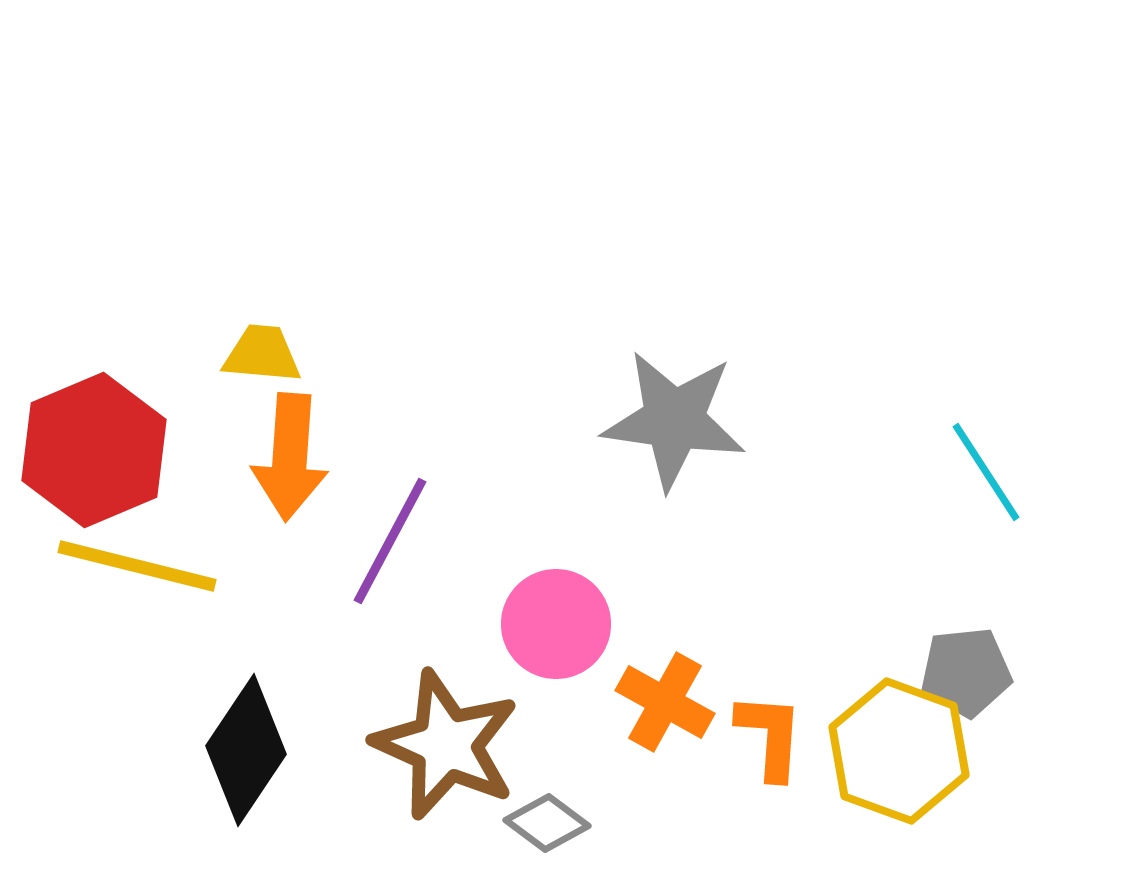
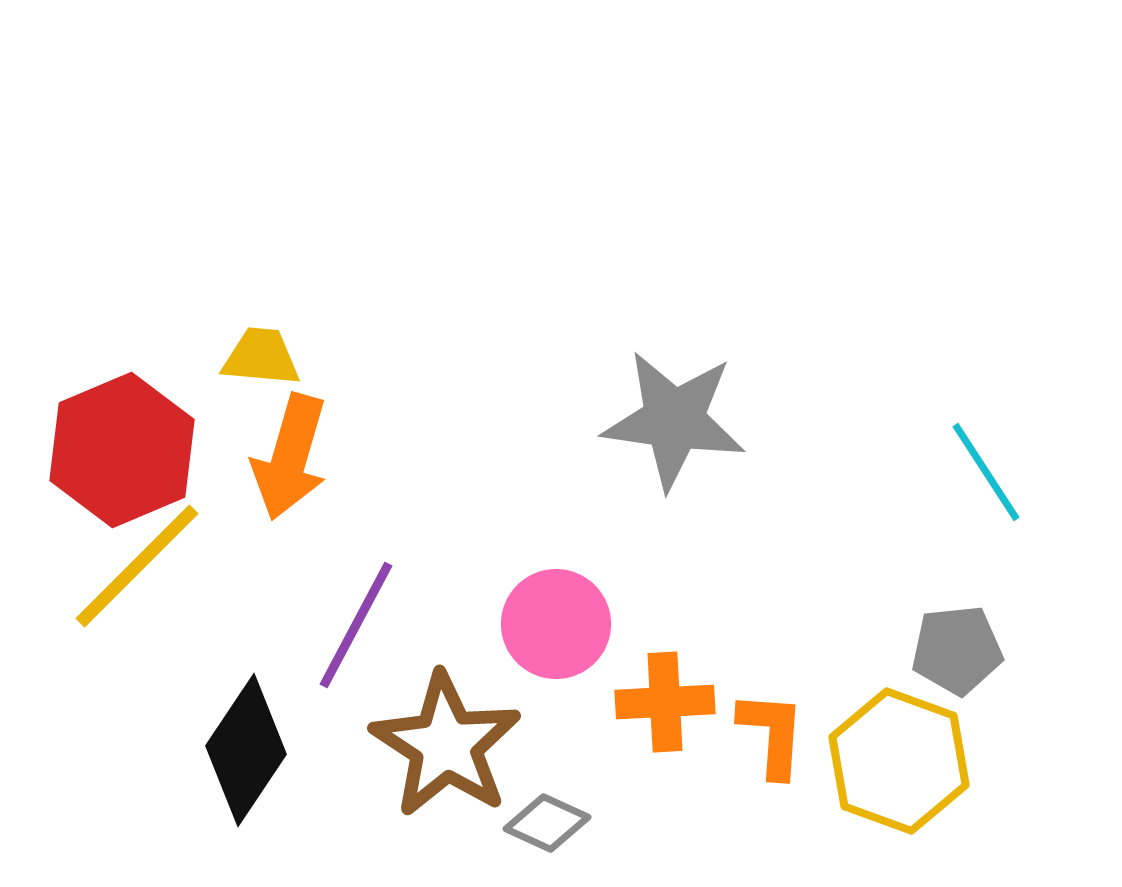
yellow trapezoid: moved 1 px left, 3 px down
red hexagon: moved 28 px right
orange arrow: rotated 12 degrees clockwise
purple line: moved 34 px left, 84 px down
yellow line: rotated 59 degrees counterclockwise
gray pentagon: moved 9 px left, 22 px up
orange cross: rotated 32 degrees counterclockwise
orange L-shape: moved 2 px right, 2 px up
brown star: rotated 9 degrees clockwise
yellow hexagon: moved 10 px down
gray diamond: rotated 12 degrees counterclockwise
